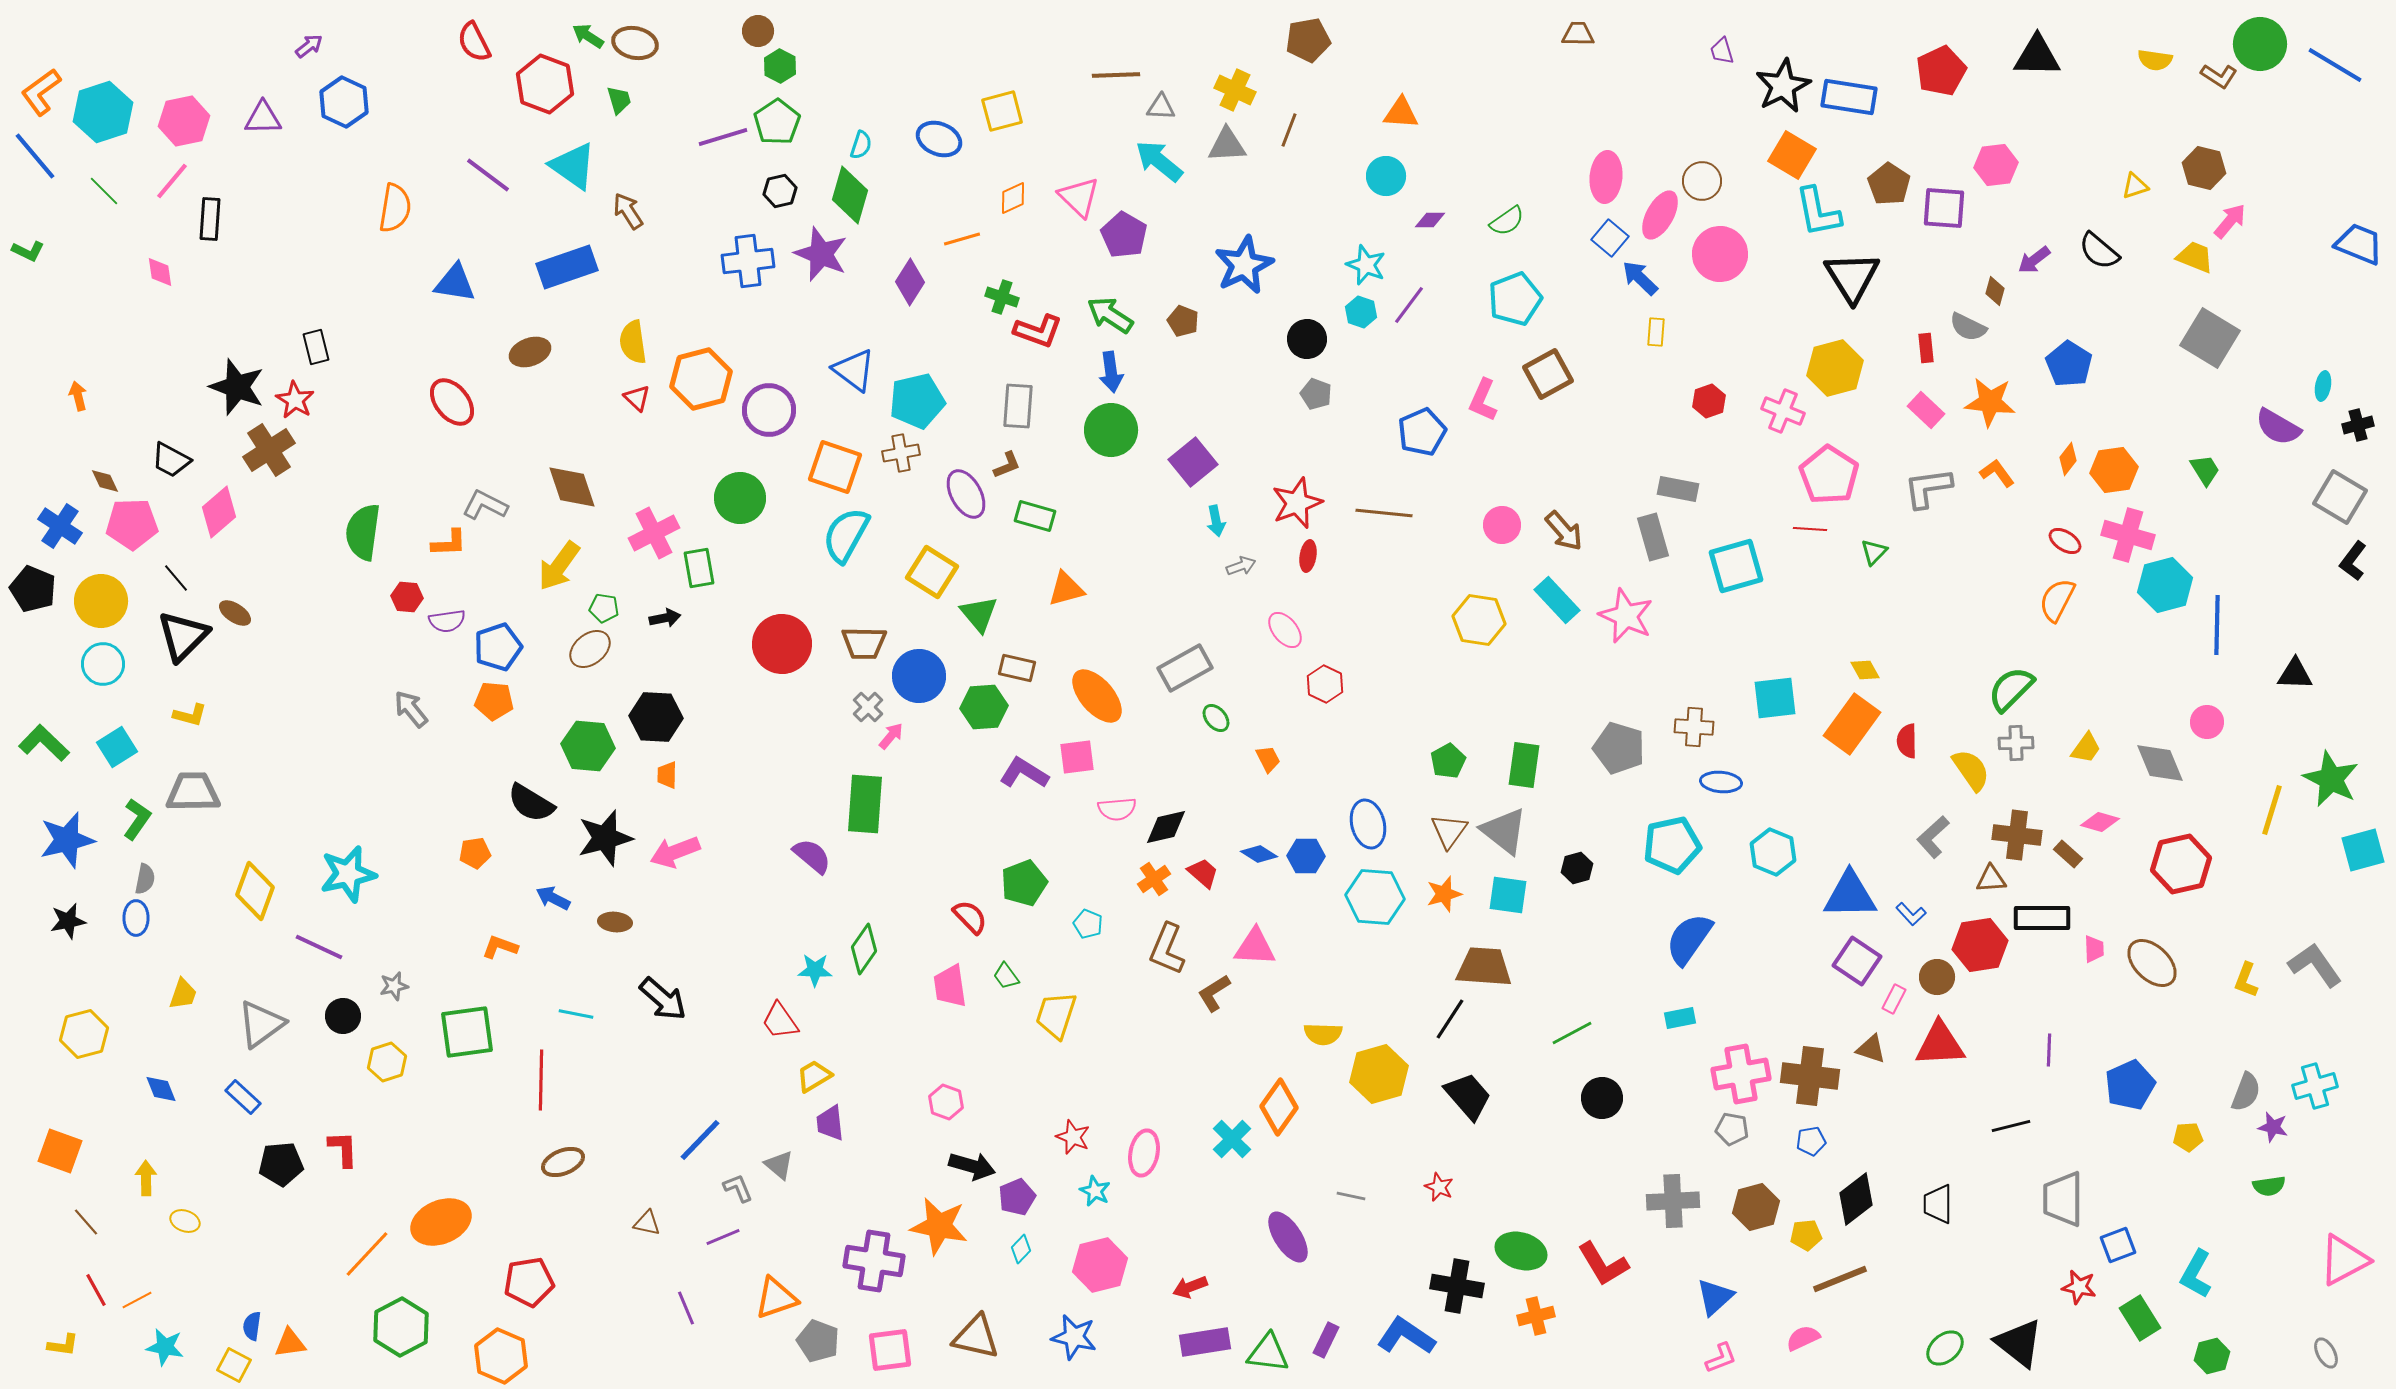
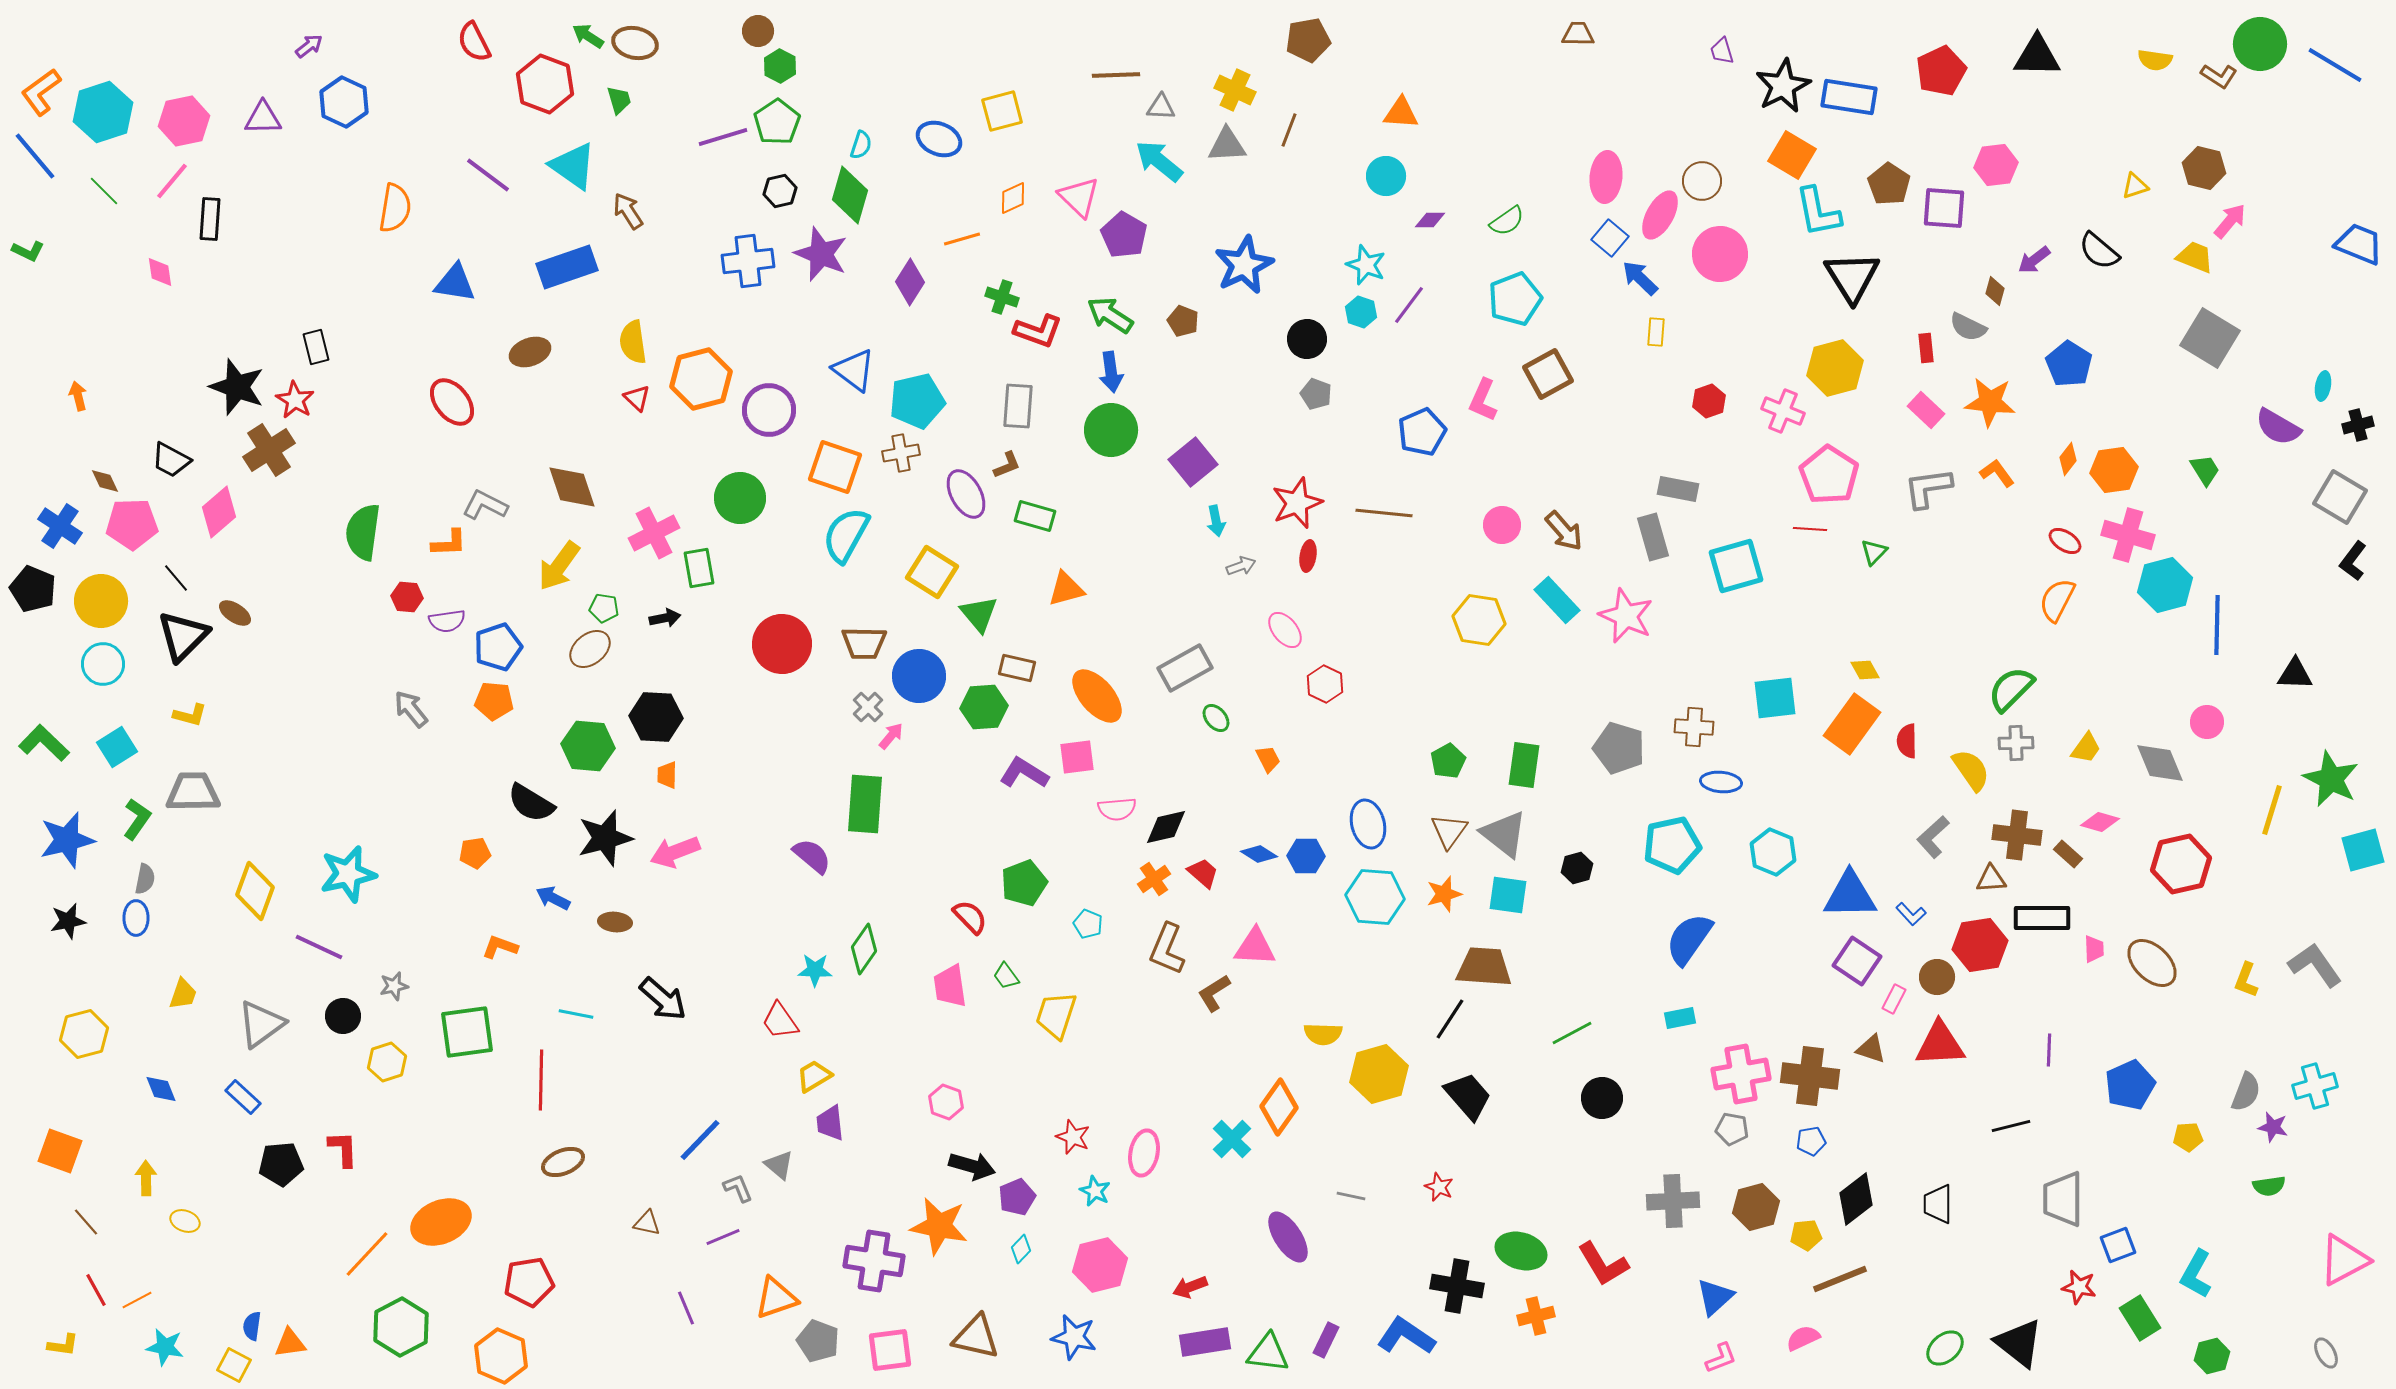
gray triangle at (1504, 831): moved 3 px down
